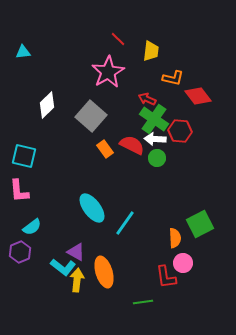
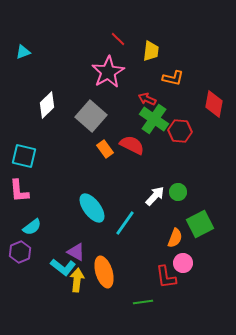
cyan triangle: rotated 14 degrees counterclockwise
red diamond: moved 16 px right, 8 px down; rotated 48 degrees clockwise
white arrow: moved 57 px down; rotated 130 degrees clockwise
green circle: moved 21 px right, 34 px down
orange semicircle: rotated 24 degrees clockwise
